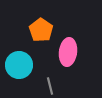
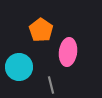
cyan circle: moved 2 px down
gray line: moved 1 px right, 1 px up
